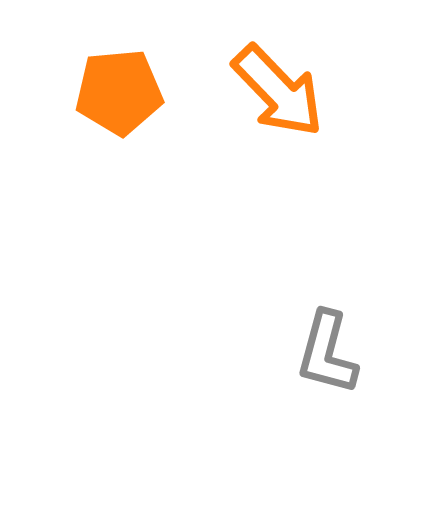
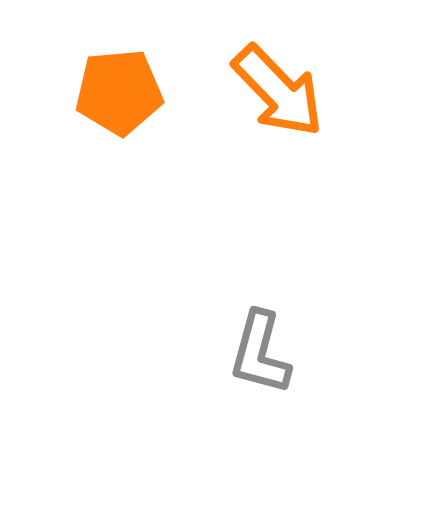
gray L-shape: moved 67 px left
